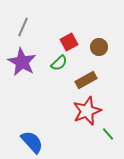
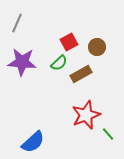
gray line: moved 6 px left, 4 px up
brown circle: moved 2 px left
purple star: rotated 24 degrees counterclockwise
brown rectangle: moved 5 px left, 6 px up
red star: moved 1 px left, 4 px down
blue semicircle: moved 1 px right; rotated 90 degrees clockwise
